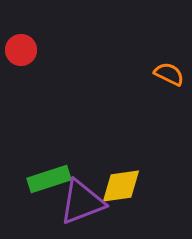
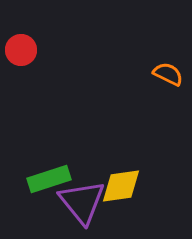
orange semicircle: moved 1 px left
purple triangle: rotated 48 degrees counterclockwise
